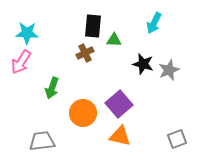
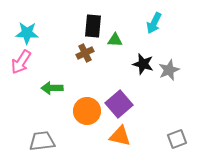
green triangle: moved 1 px right
green arrow: rotated 70 degrees clockwise
orange circle: moved 4 px right, 2 px up
